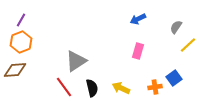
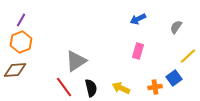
yellow line: moved 11 px down
black semicircle: moved 1 px left
